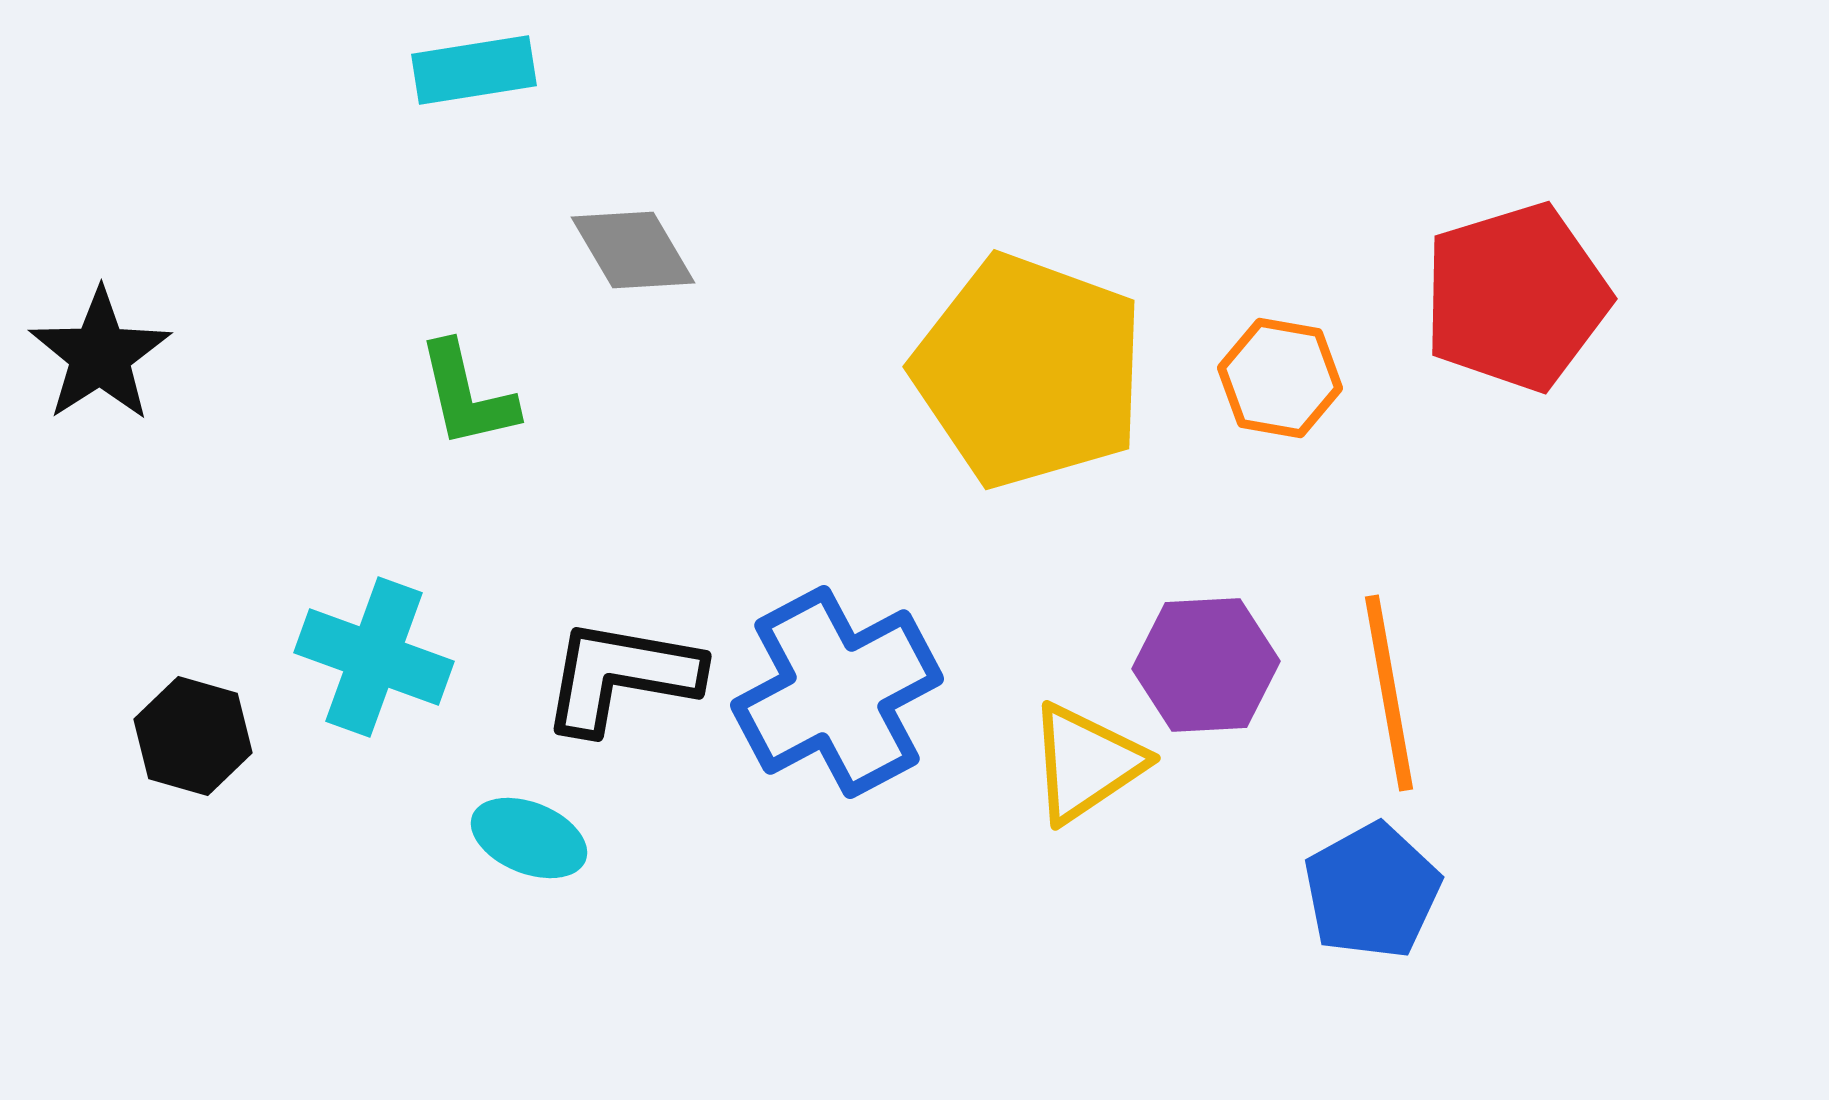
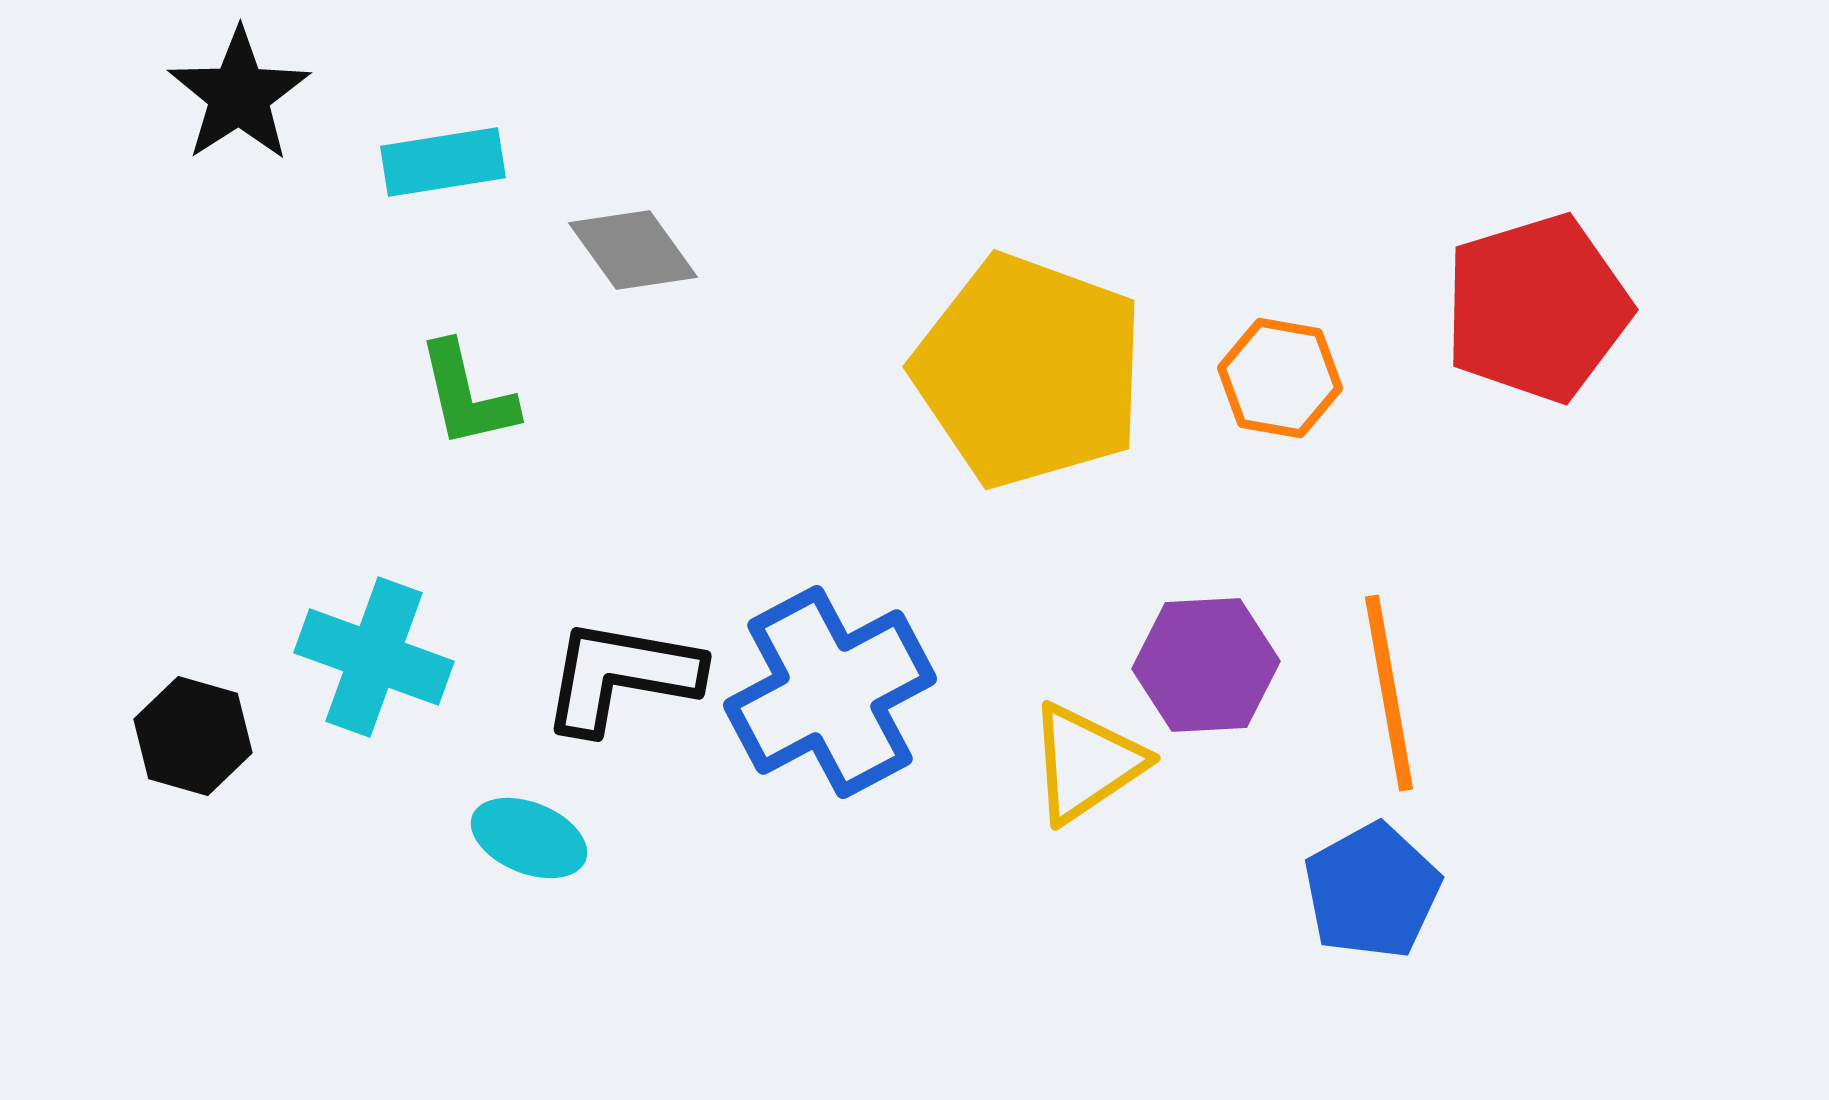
cyan rectangle: moved 31 px left, 92 px down
gray diamond: rotated 5 degrees counterclockwise
red pentagon: moved 21 px right, 11 px down
black star: moved 139 px right, 260 px up
blue cross: moved 7 px left
